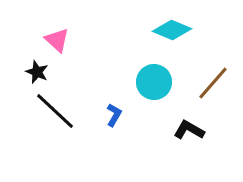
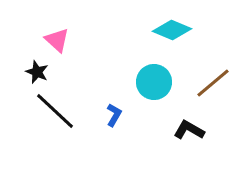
brown line: rotated 9 degrees clockwise
